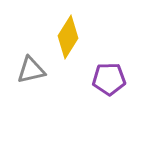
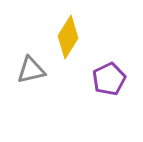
purple pentagon: rotated 24 degrees counterclockwise
